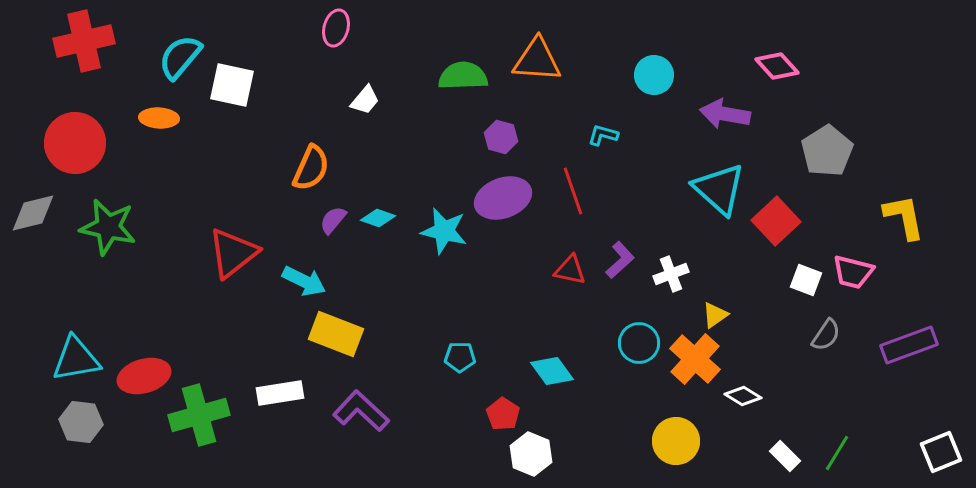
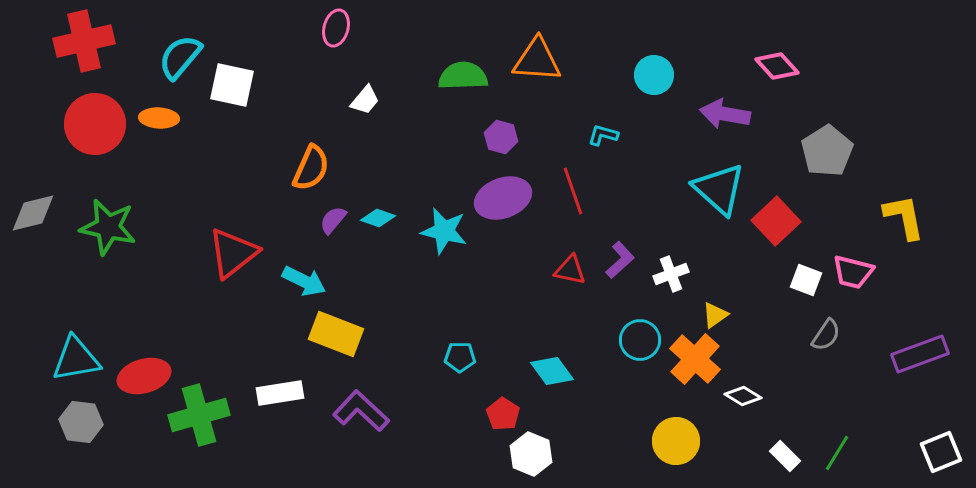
red circle at (75, 143): moved 20 px right, 19 px up
cyan circle at (639, 343): moved 1 px right, 3 px up
purple rectangle at (909, 345): moved 11 px right, 9 px down
